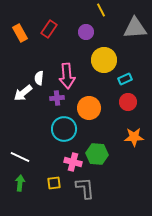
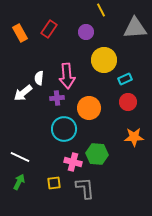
green arrow: moved 1 px left, 1 px up; rotated 21 degrees clockwise
